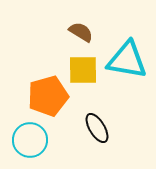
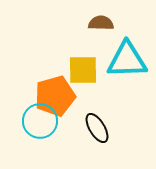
brown semicircle: moved 20 px right, 9 px up; rotated 30 degrees counterclockwise
cyan triangle: rotated 12 degrees counterclockwise
orange pentagon: moved 7 px right
cyan circle: moved 10 px right, 19 px up
